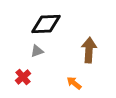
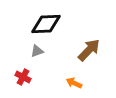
brown arrow: rotated 40 degrees clockwise
red cross: rotated 21 degrees counterclockwise
orange arrow: rotated 14 degrees counterclockwise
